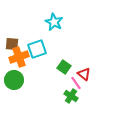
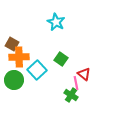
cyan star: moved 2 px right
brown square: rotated 24 degrees clockwise
cyan square: moved 21 px down; rotated 24 degrees counterclockwise
orange cross: rotated 18 degrees clockwise
green square: moved 3 px left, 8 px up
pink line: rotated 24 degrees clockwise
green cross: moved 1 px up
